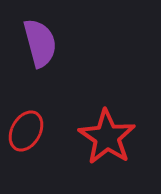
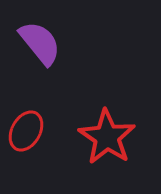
purple semicircle: rotated 24 degrees counterclockwise
